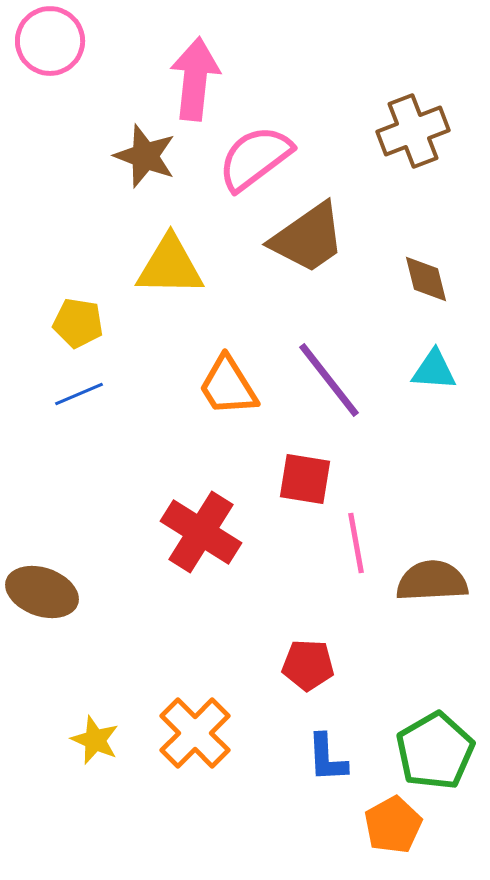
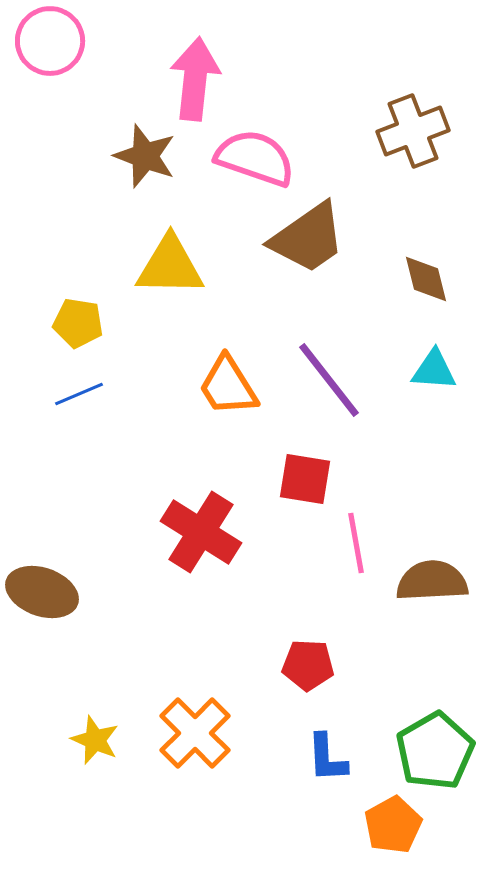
pink semicircle: rotated 56 degrees clockwise
